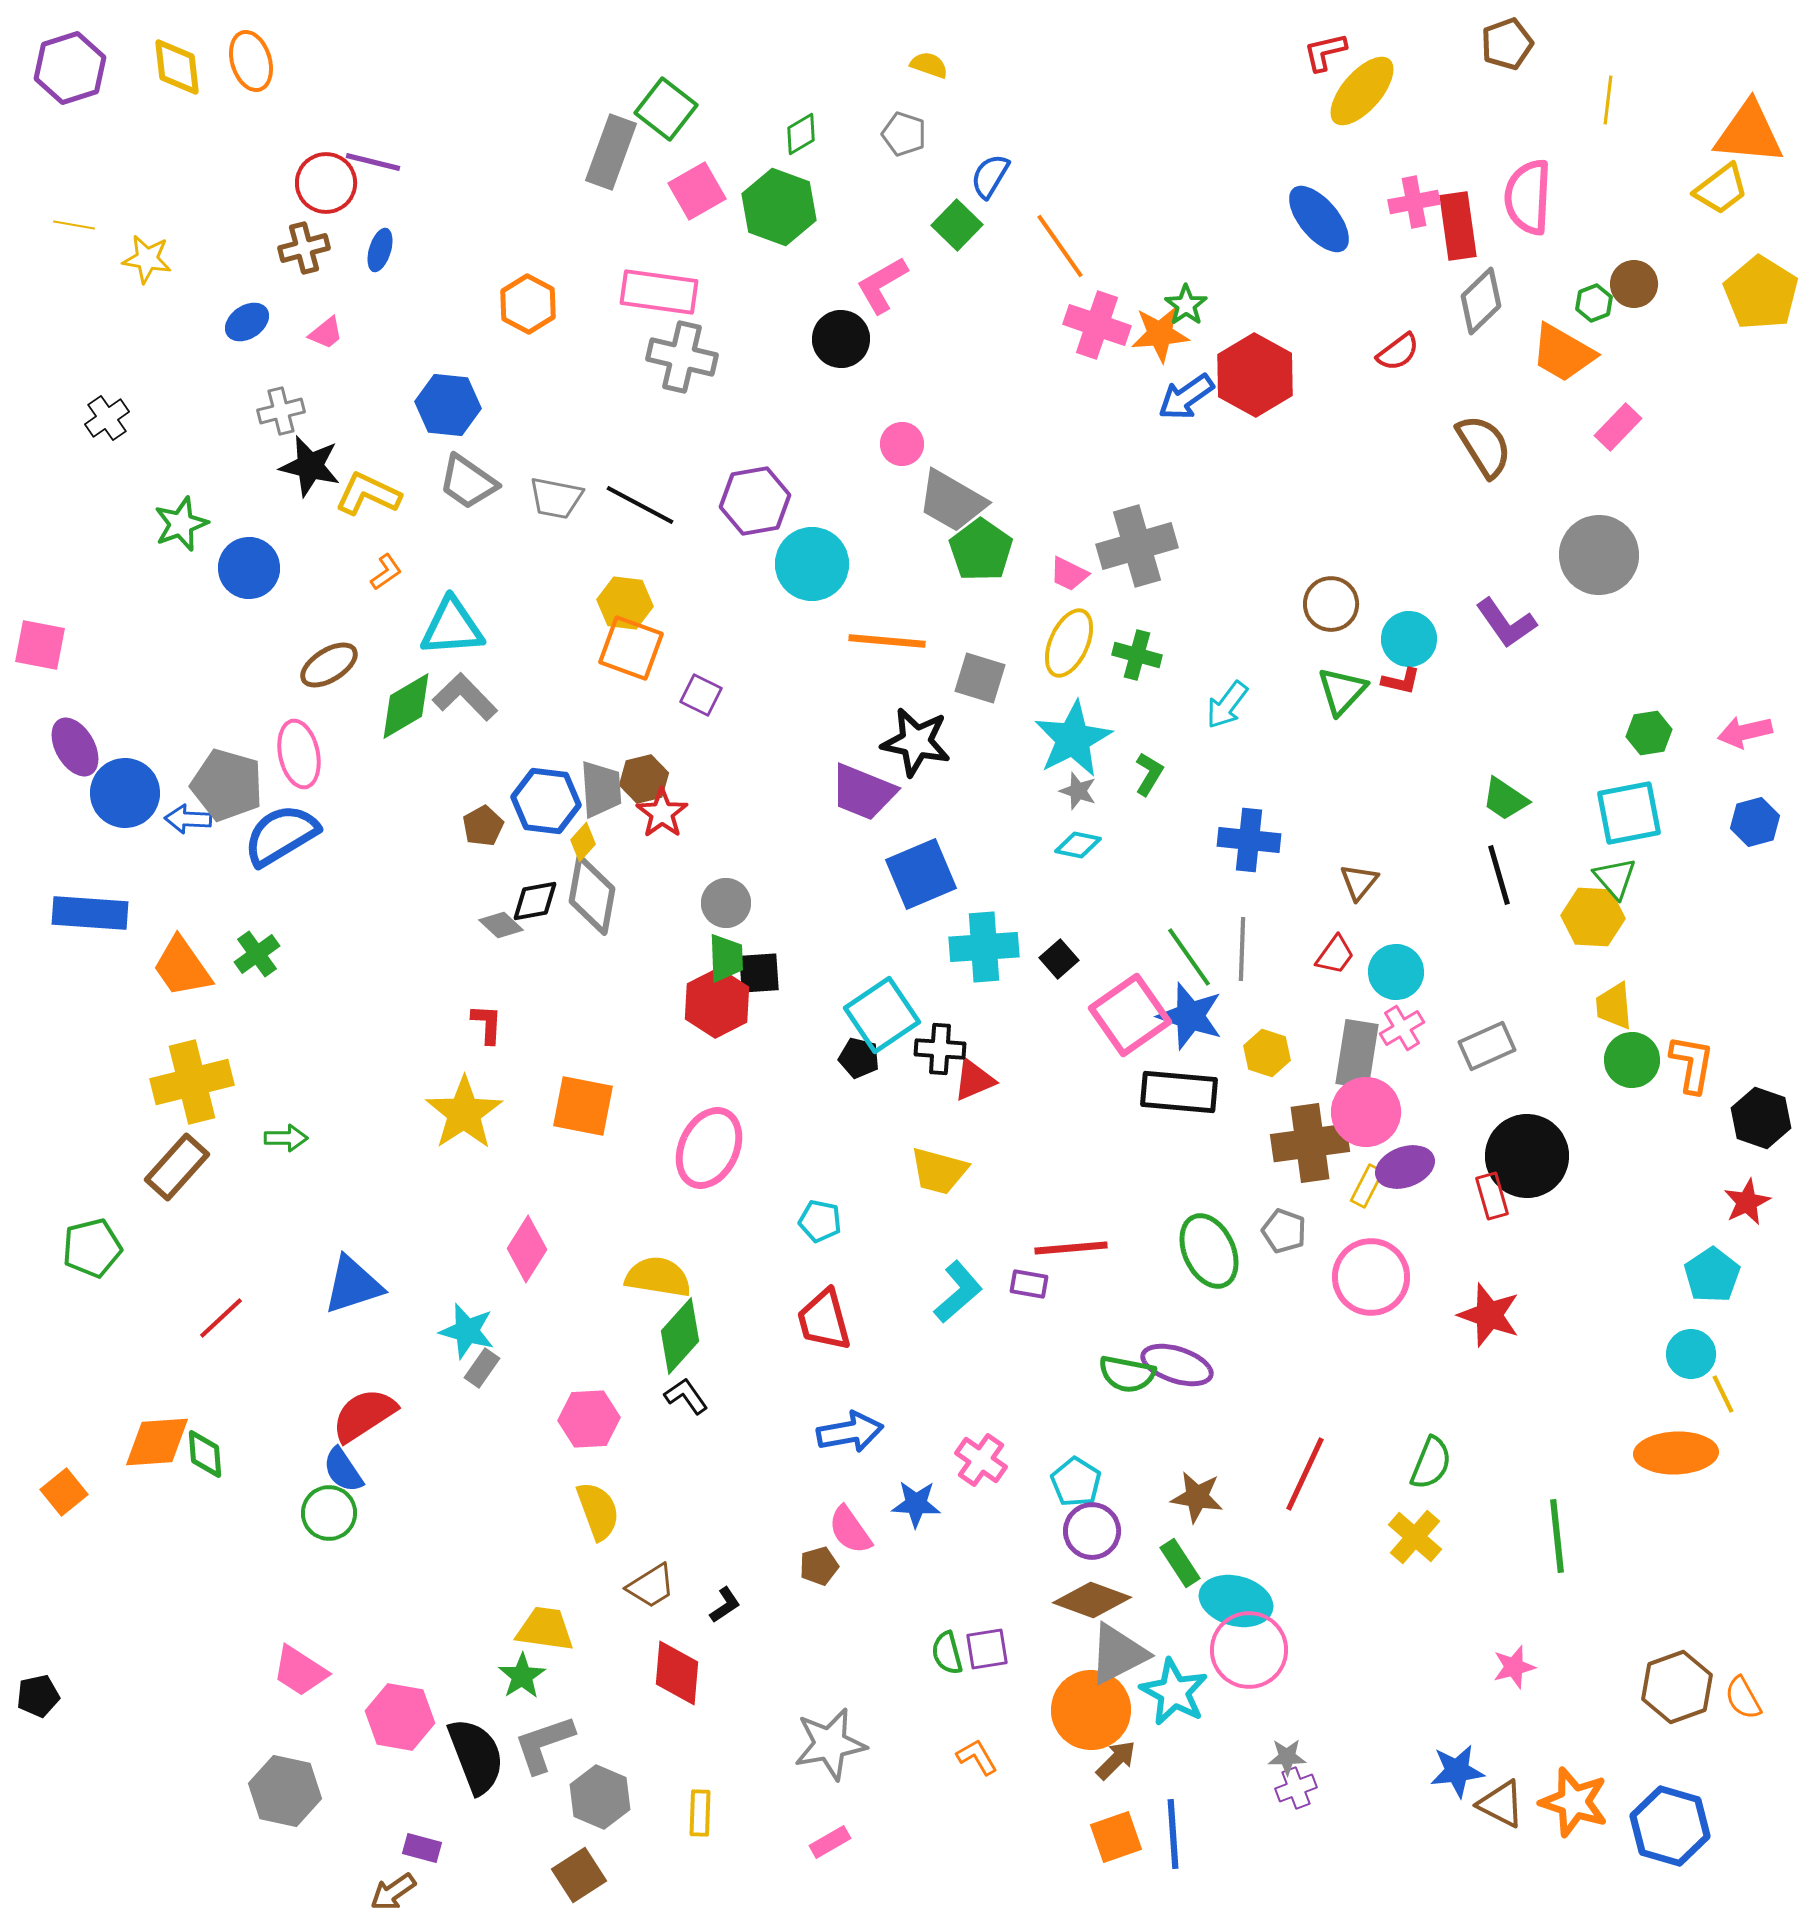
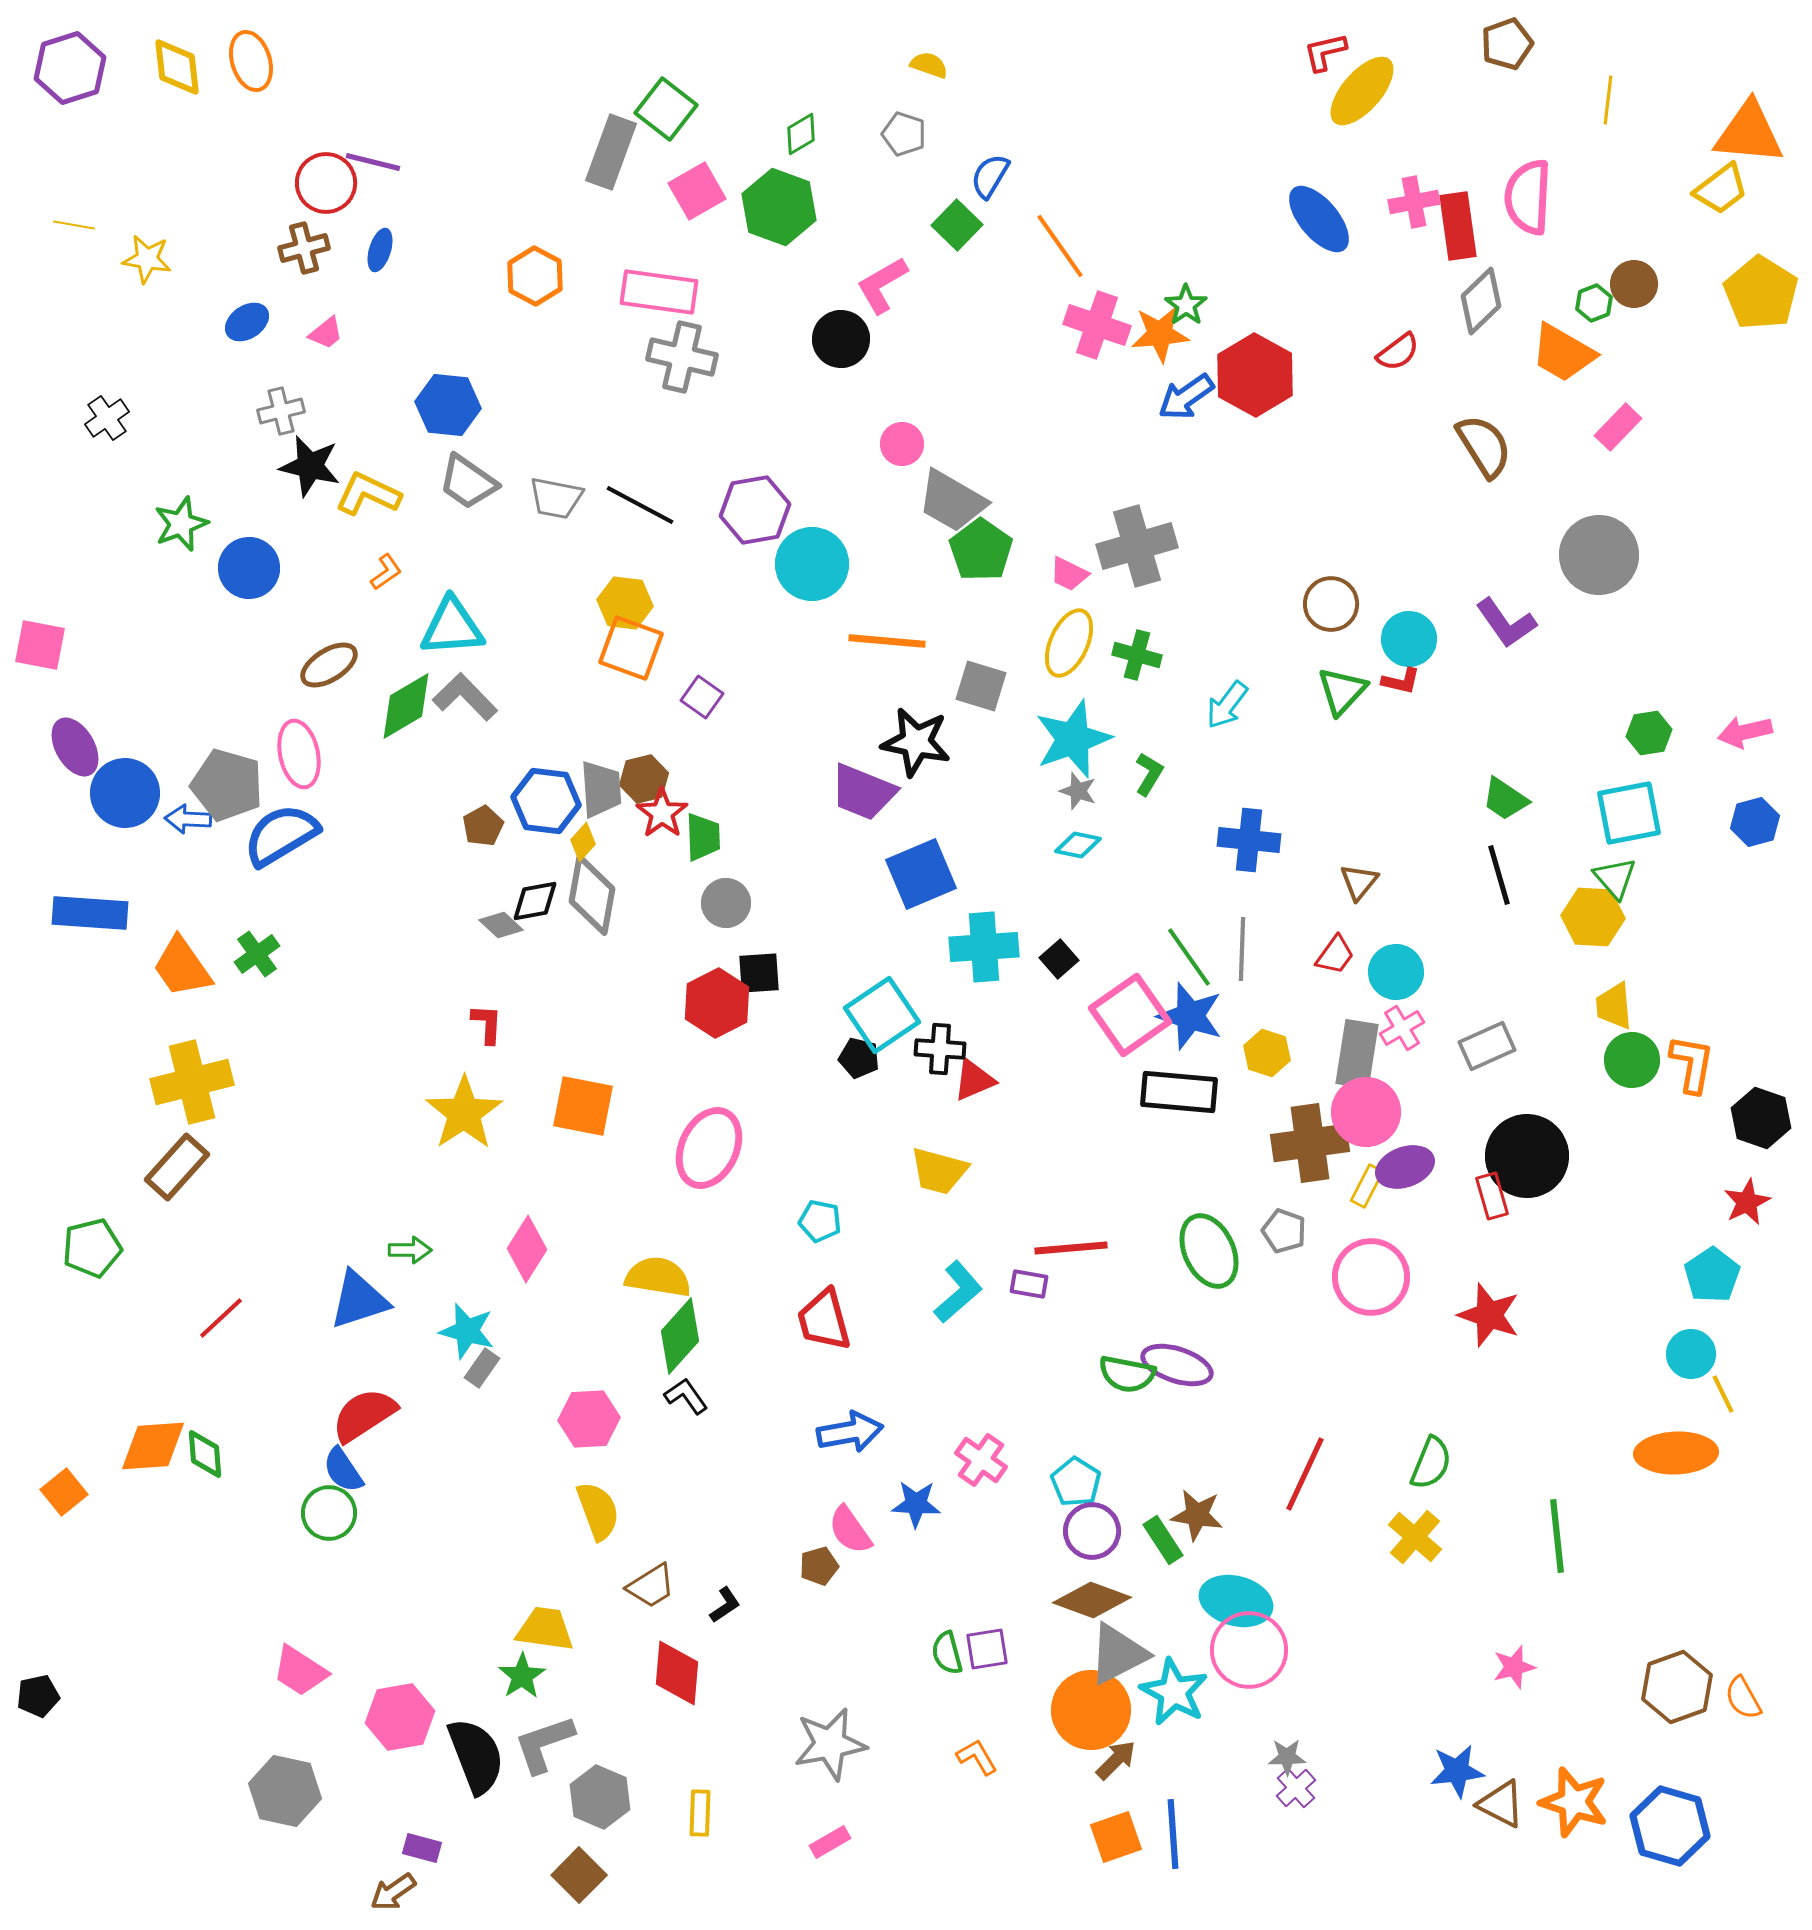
orange hexagon at (528, 304): moved 7 px right, 28 px up
purple hexagon at (755, 501): moved 9 px down
gray square at (980, 678): moved 1 px right, 8 px down
purple square at (701, 695): moved 1 px right, 2 px down; rotated 9 degrees clockwise
cyan star at (1073, 739): rotated 8 degrees clockwise
green trapezoid at (726, 958): moved 23 px left, 121 px up
green arrow at (286, 1138): moved 124 px right, 112 px down
blue triangle at (353, 1285): moved 6 px right, 15 px down
orange diamond at (157, 1442): moved 4 px left, 4 px down
brown star at (1197, 1497): moved 18 px down
green rectangle at (1180, 1563): moved 17 px left, 23 px up
pink hexagon at (400, 1717): rotated 20 degrees counterclockwise
purple cross at (1296, 1788): rotated 21 degrees counterclockwise
brown square at (579, 1875): rotated 12 degrees counterclockwise
